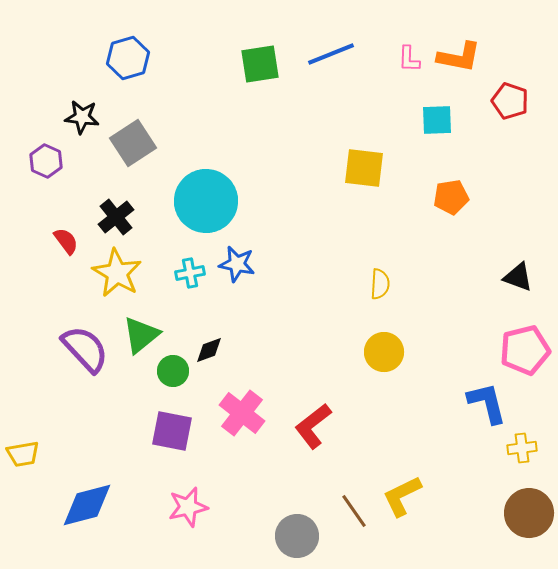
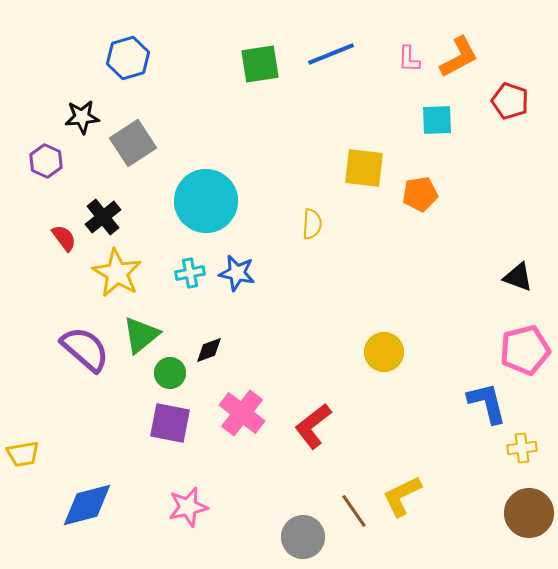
orange L-shape: rotated 39 degrees counterclockwise
black star: rotated 12 degrees counterclockwise
orange pentagon: moved 31 px left, 3 px up
black cross: moved 13 px left
red semicircle: moved 2 px left, 3 px up
blue star: moved 9 px down
yellow semicircle: moved 68 px left, 60 px up
purple semicircle: rotated 6 degrees counterclockwise
green circle: moved 3 px left, 2 px down
purple square: moved 2 px left, 8 px up
gray circle: moved 6 px right, 1 px down
